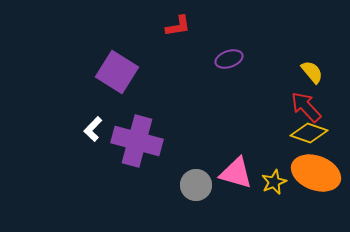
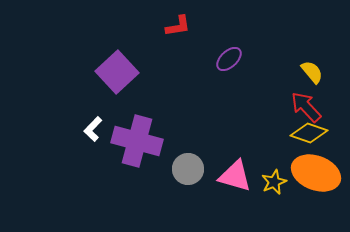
purple ellipse: rotated 24 degrees counterclockwise
purple square: rotated 15 degrees clockwise
pink triangle: moved 1 px left, 3 px down
gray circle: moved 8 px left, 16 px up
